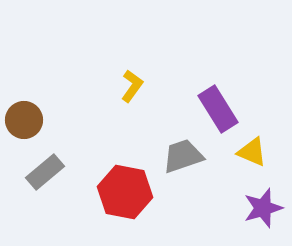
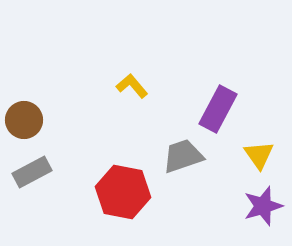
yellow L-shape: rotated 76 degrees counterclockwise
purple rectangle: rotated 60 degrees clockwise
yellow triangle: moved 7 px right, 3 px down; rotated 32 degrees clockwise
gray rectangle: moved 13 px left; rotated 12 degrees clockwise
red hexagon: moved 2 px left
purple star: moved 2 px up
